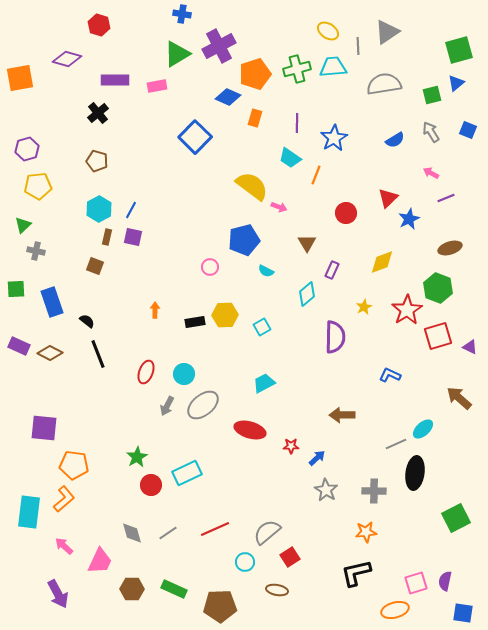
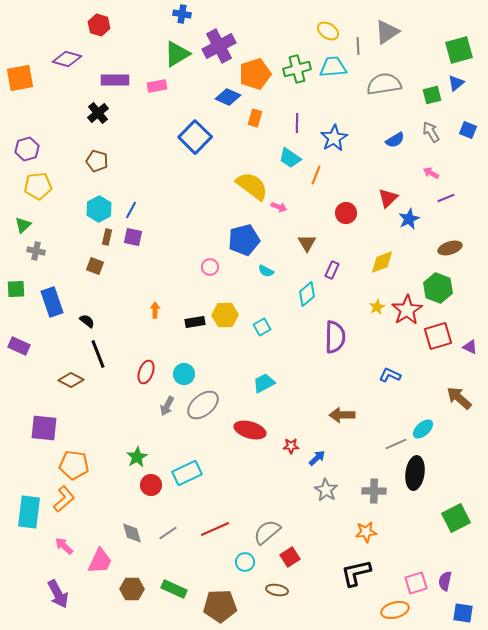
yellow star at (364, 307): moved 13 px right
brown diamond at (50, 353): moved 21 px right, 27 px down
